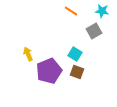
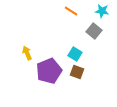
gray square: rotated 21 degrees counterclockwise
yellow arrow: moved 1 px left, 1 px up
